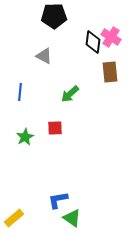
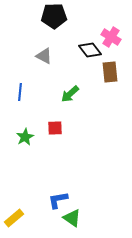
black diamond: moved 3 px left, 8 px down; rotated 45 degrees counterclockwise
